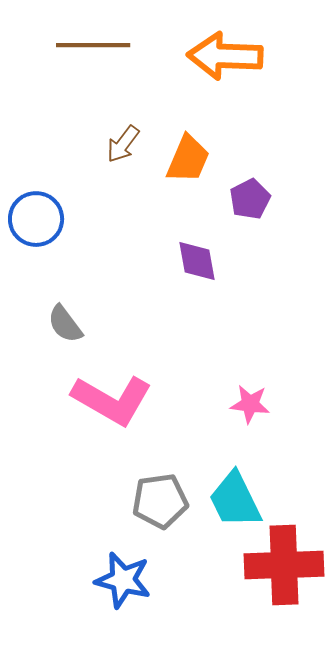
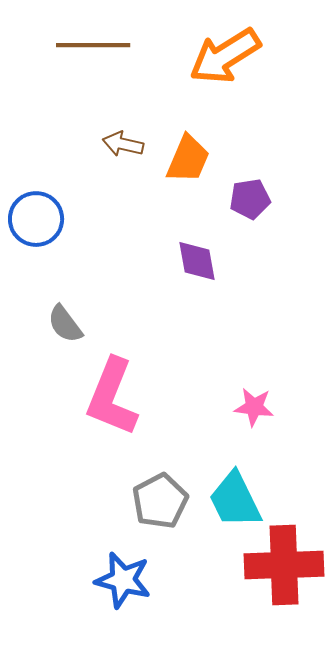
orange arrow: rotated 34 degrees counterclockwise
brown arrow: rotated 66 degrees clockwise
purple pentagon: rotated 18 degrees clockwise
pink L-shape: moved 3 px up; rotated 82 degrees clockwise
pink star: moved 4 px right, 3 px down
gray pentagon: rotated 20 degrees counterclockwise
